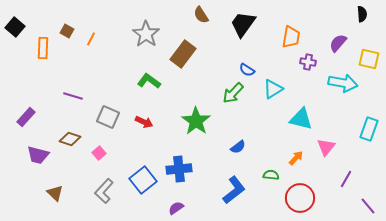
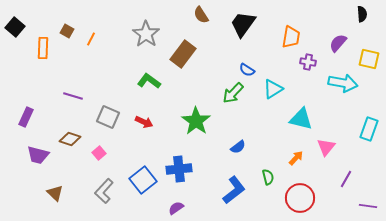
purple rectangle at (26, 117): rotated 18 degrees counterclockwise
green semicircle at (271, 175): moved 3 px left, 2 px down; rotated 70 degrees clockwise
purple line at (368, 206): rotated 42 degrees counterclockwise
